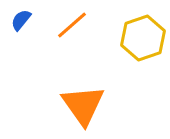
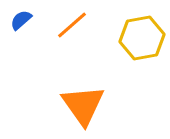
blue semicircle: rotated 10 degrees clockwise
yellow hexagon: moved 1 px left; rotated 9 degrees clockwise
